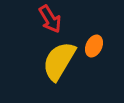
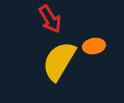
orange ellipse: rotated 55 degrees clockwise
